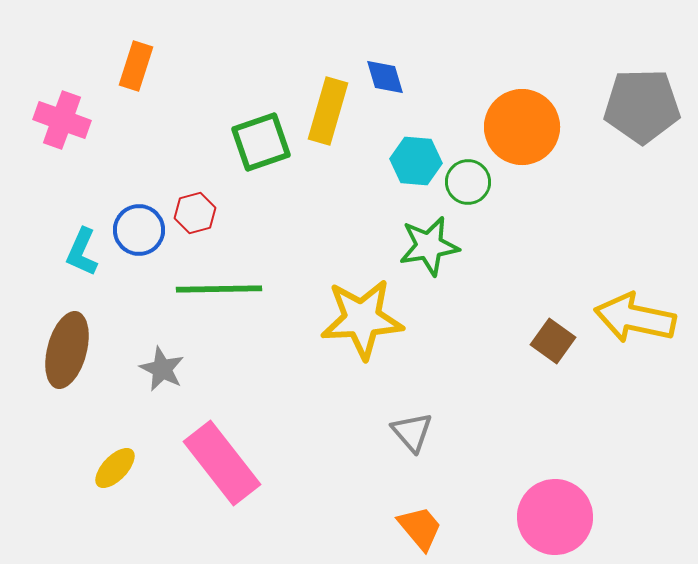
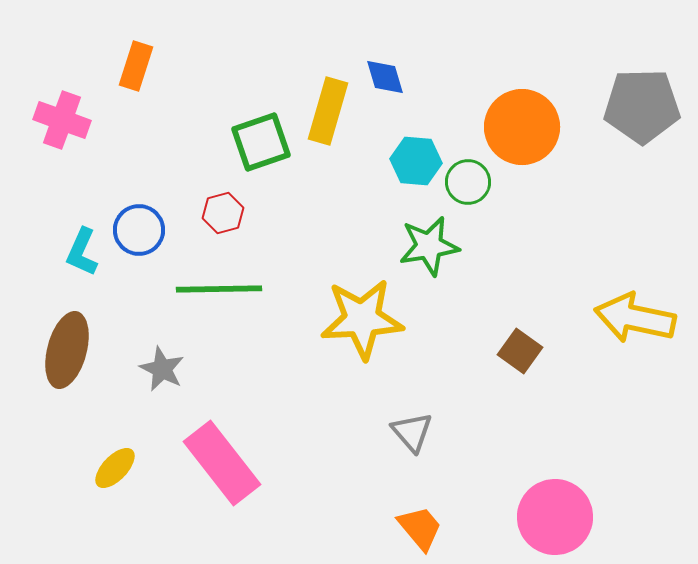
red hexagon: moved 28 px right
brown square: moved 33 px left, 10 px down
